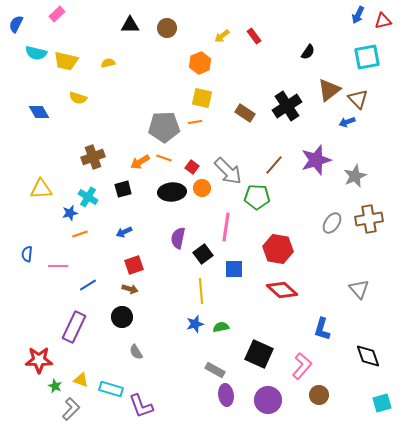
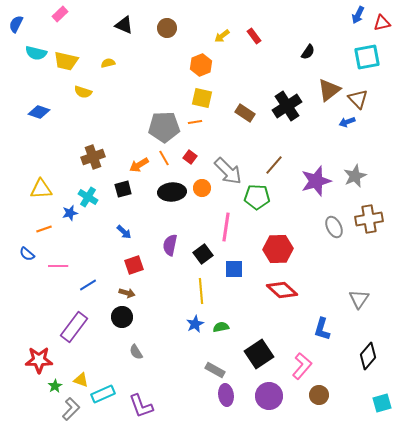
pink rectangle at (57, 14): moved 3 px right
red triangle at (383, 21): moved 1 px left, 2 px down
black triangle at (130, 25): moved 6 px left; rotated 24 degrees clockwise
orange hexagon at (200, 63): moved 1 px right, 2 px down
yellow semicircle at (78, 98): moved 5 px right, 6 px up
blue diamond at (39, 112): rotated 40 degrees counterclockwise
orange line at (164, 158): rotated 42 degrees clockwise
purple star at (316, 160): moved 21 px down
orange arrow at (140, 162): moved 1 px left, 3 px down
red square at (192, 167): moved 2 px left, 10 px up
gray ellipse at (332, 223): moved 2 px right, 4 px down; rotated 60 degrees counterclockwise
blue arrow at (124, 232): rotated 112 degrees counterclockwise
orange line at (80, 234): moved 36 px left, 5 px up
purple semicircle at (178, 238): moved 8 px left, 7 px down
red hexagon at (278, 249): rotated 12 degrees counterclockwise
blue semicircle at (27, 254): rotated 56 degrees counterclockwise
brown arrow at (130, 289): moved 3 px left, 4 px down
gray triangle at (359, 289): moved 10 px down; rotated 15 degrees clockwise
blue star at (195, 324): rotated 12 degrees counterclockwise
purple rectangle at (74, 327): rotated 12 degrees clockwise
black square at (259, 354): rotated 32 degrees clockwise
black diamond at (368, 356): rotated 60 degrees clockwise
green star at (55, 386): rotated 16 degrees clockwise
cyan rectangle at (111, 389): moved 8 px left, 5 px down; rotated 40 degrees counterclockwise
purple circle at (268, 400): moved 1 px right, 4 px up
